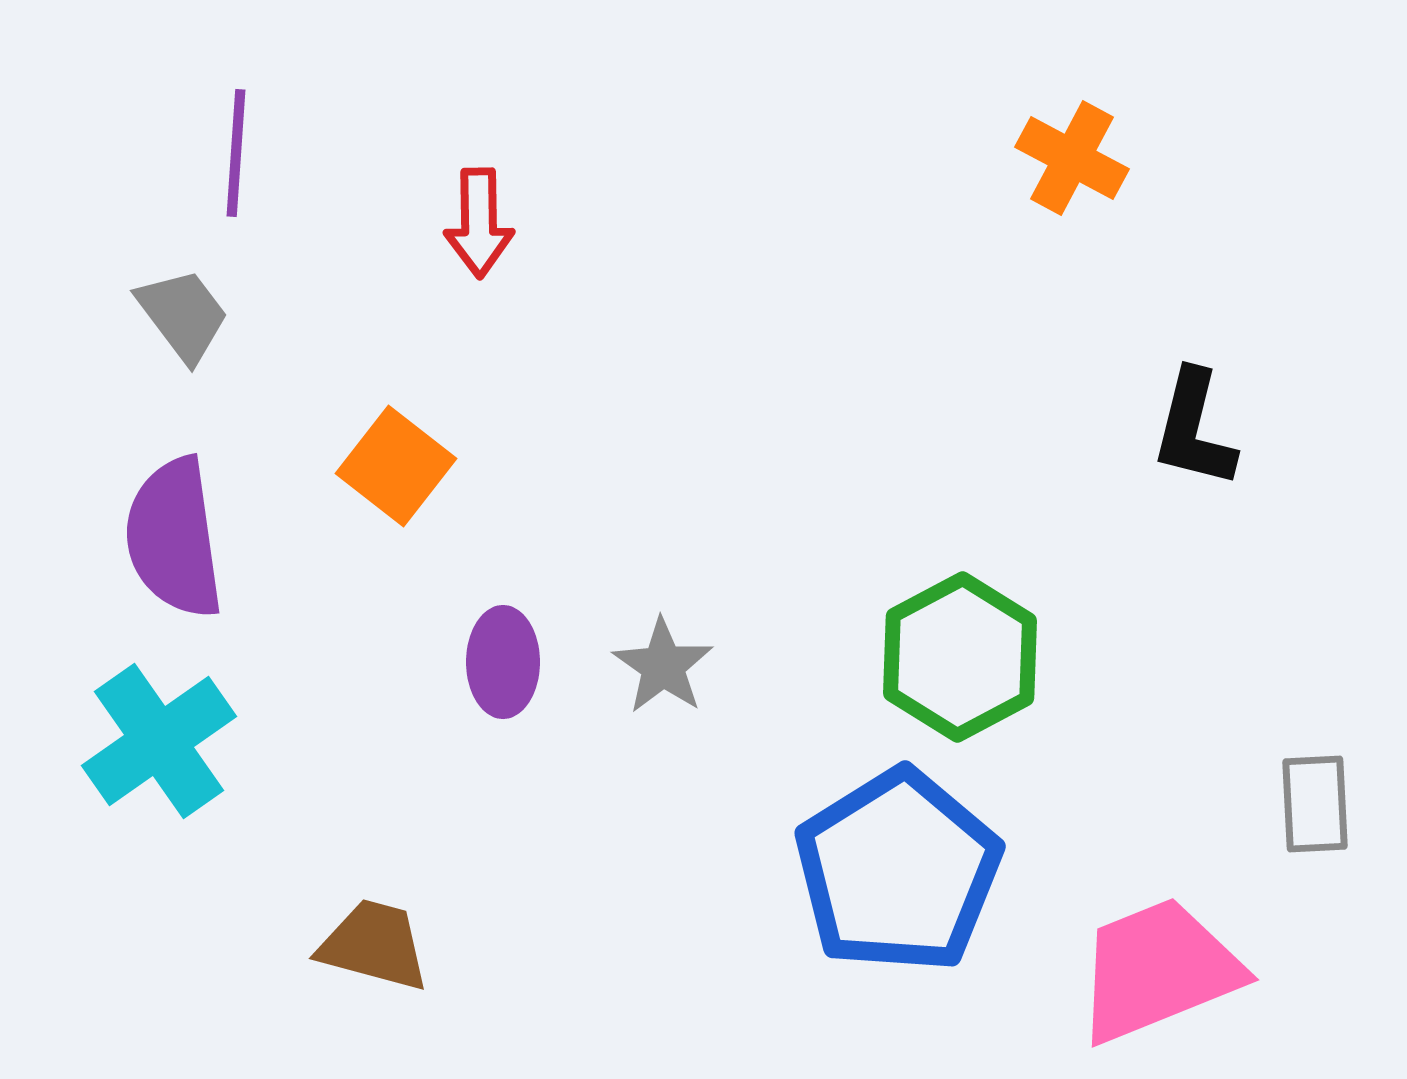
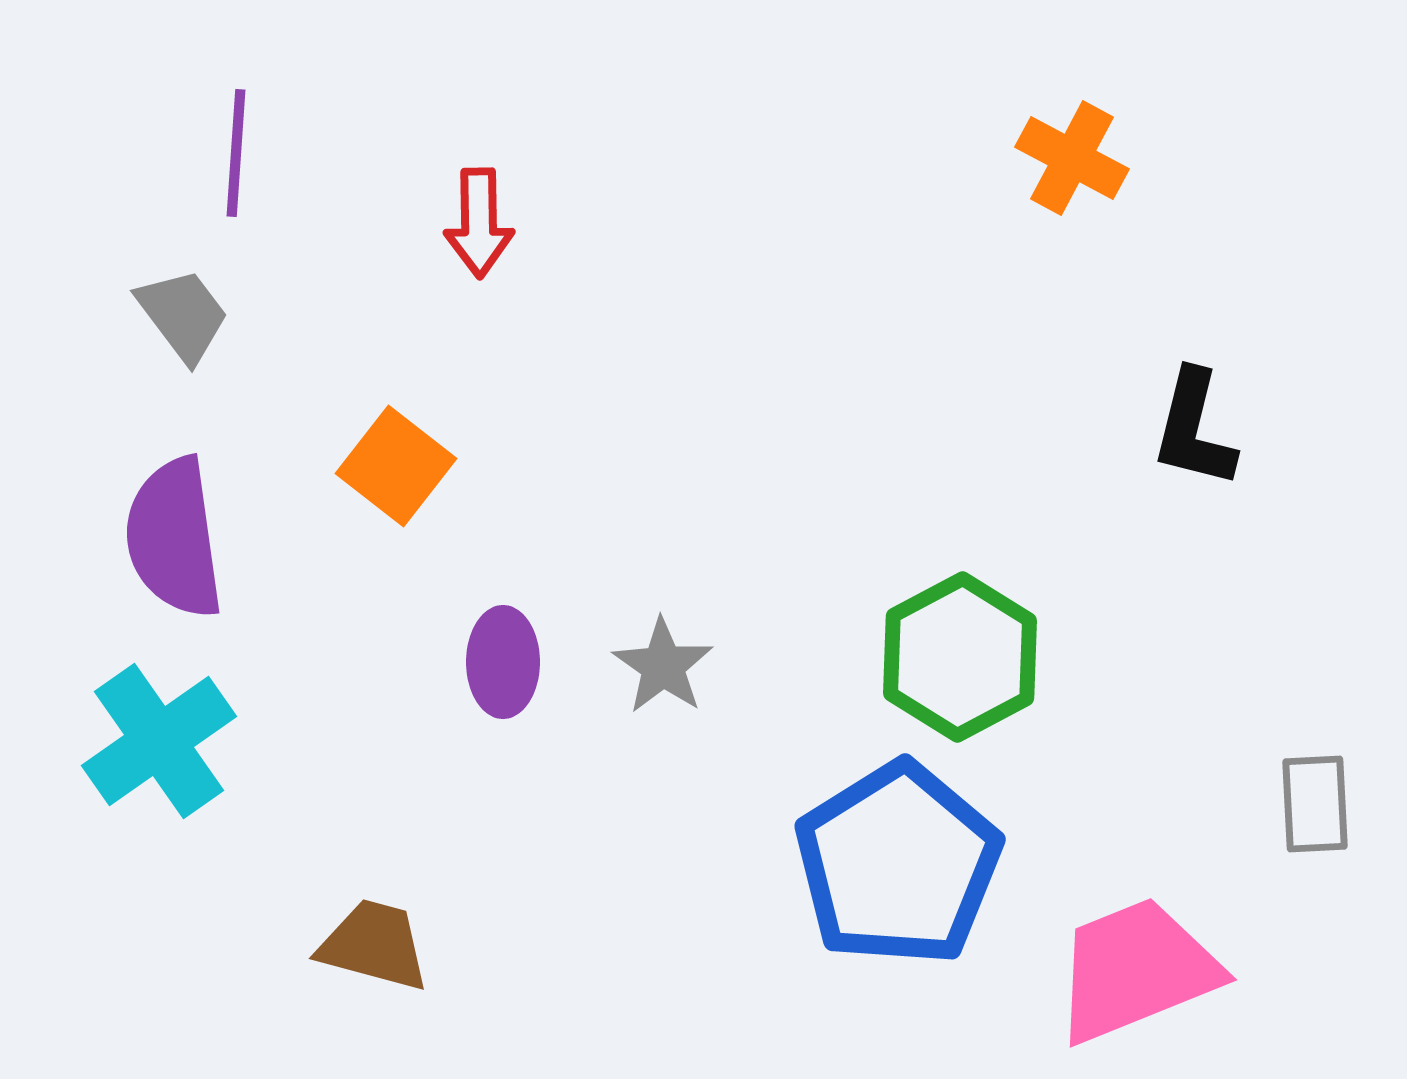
blue pentagon: moved 7 px up
pink trapezoid: moved 22 px left
